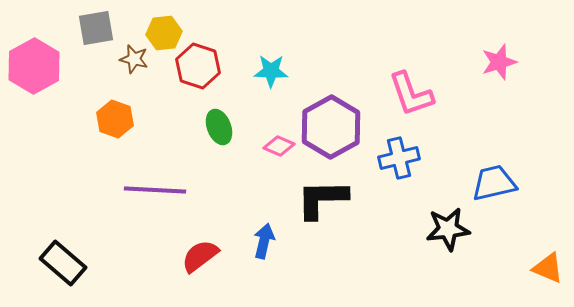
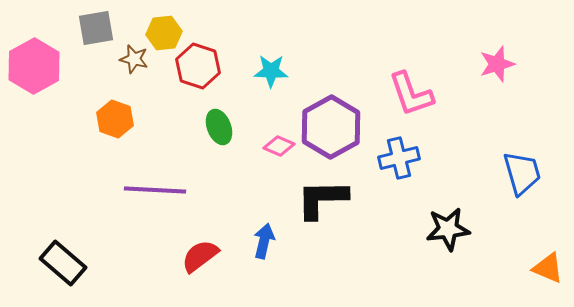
pink star: moved 2 px left, 2 px down
blue trapezoid: moved 28 px right, 10 px up; rotated 87 degrees clockwise
